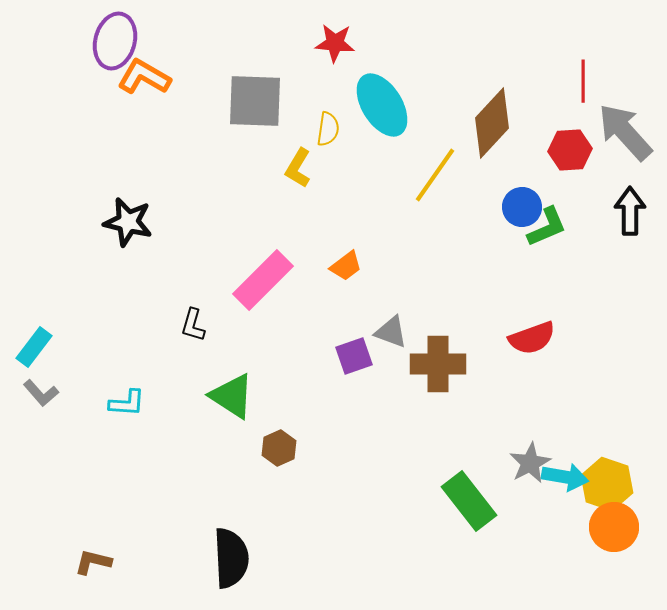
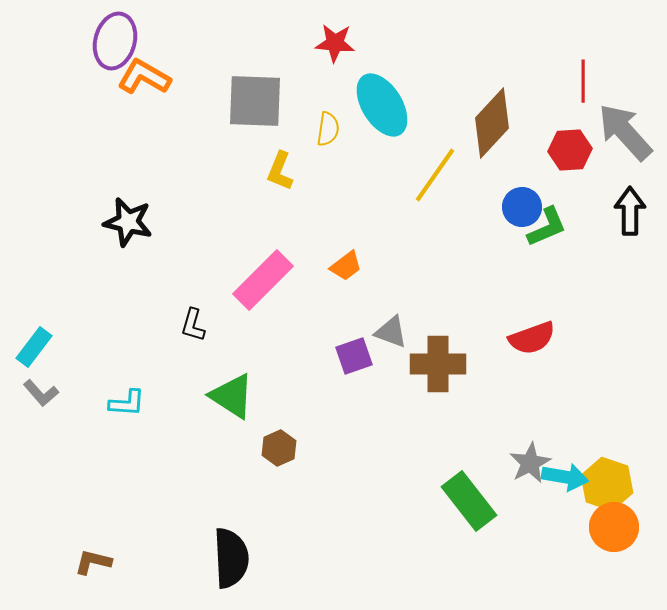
yellow L-shape: moved 18 px left, 3 px down; rotated 9 degrees counterclockwise
